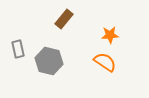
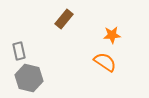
orange star: moved 2 px right
gray rectangle: moved 1 px right, 2 px down
gray hexagon: moved 20 px left, 17 px down
